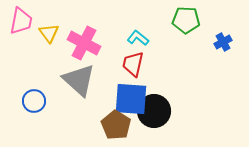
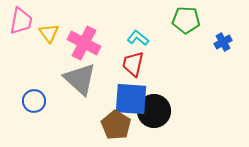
gray triangle: moved 1 px right, 1 px up
